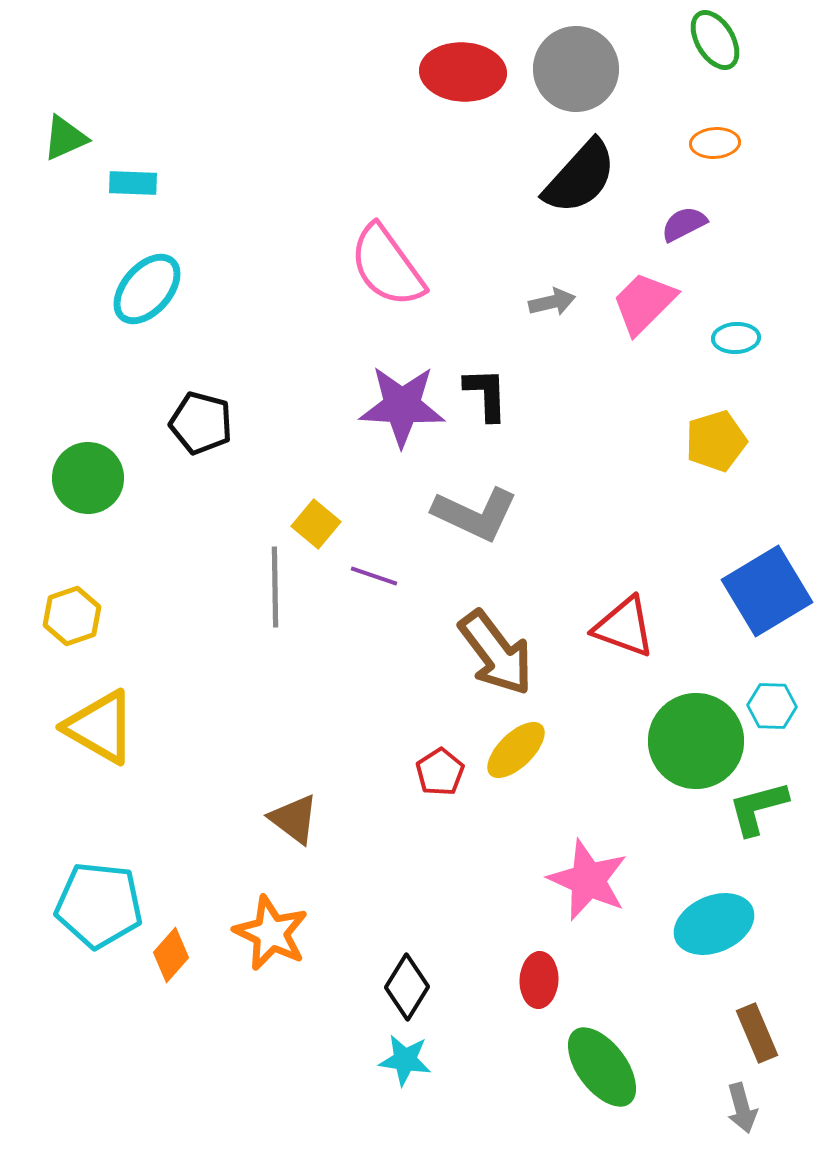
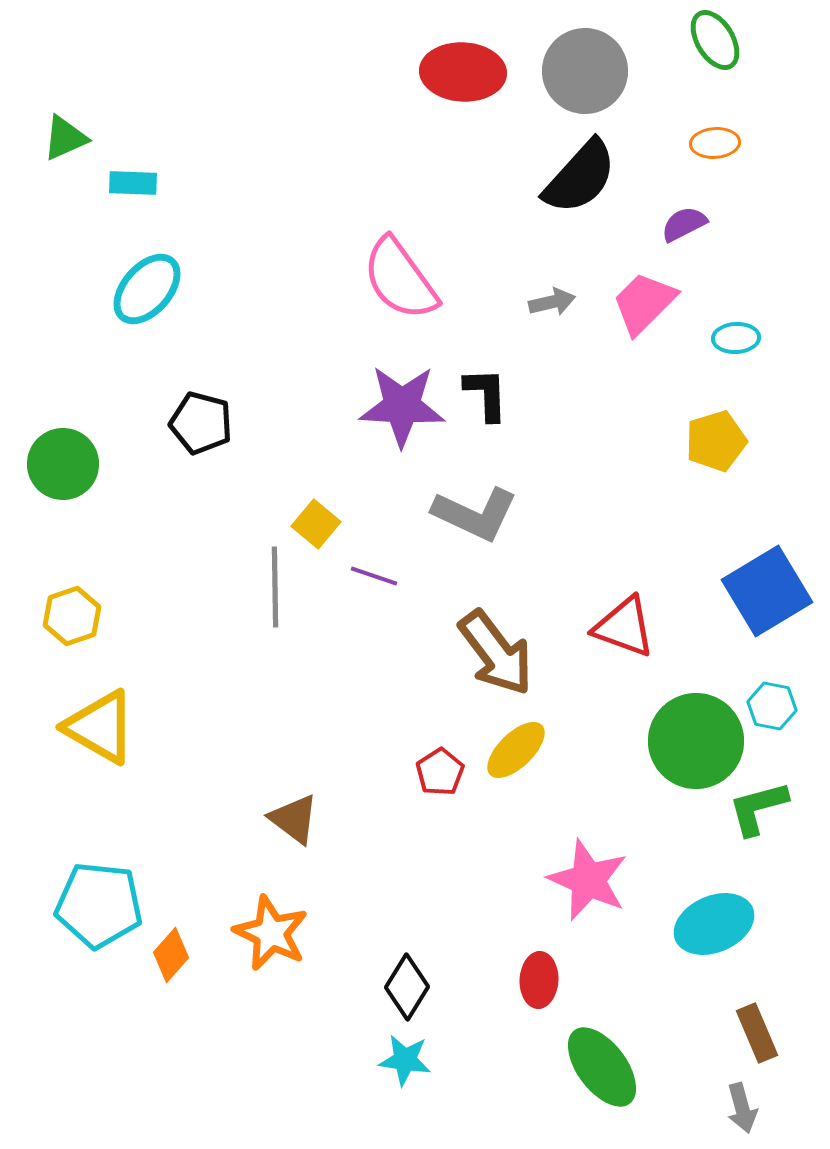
gray circle at (576, 69): moved 9 px right, 2 px down
pink semicircle at (387, 266): moved 13 px right, 13 px down
green circle at (88, 478): moved 25 px left, 14 px up
cyan hexagon at (772, 706): rotated 9 degrees clockwise
